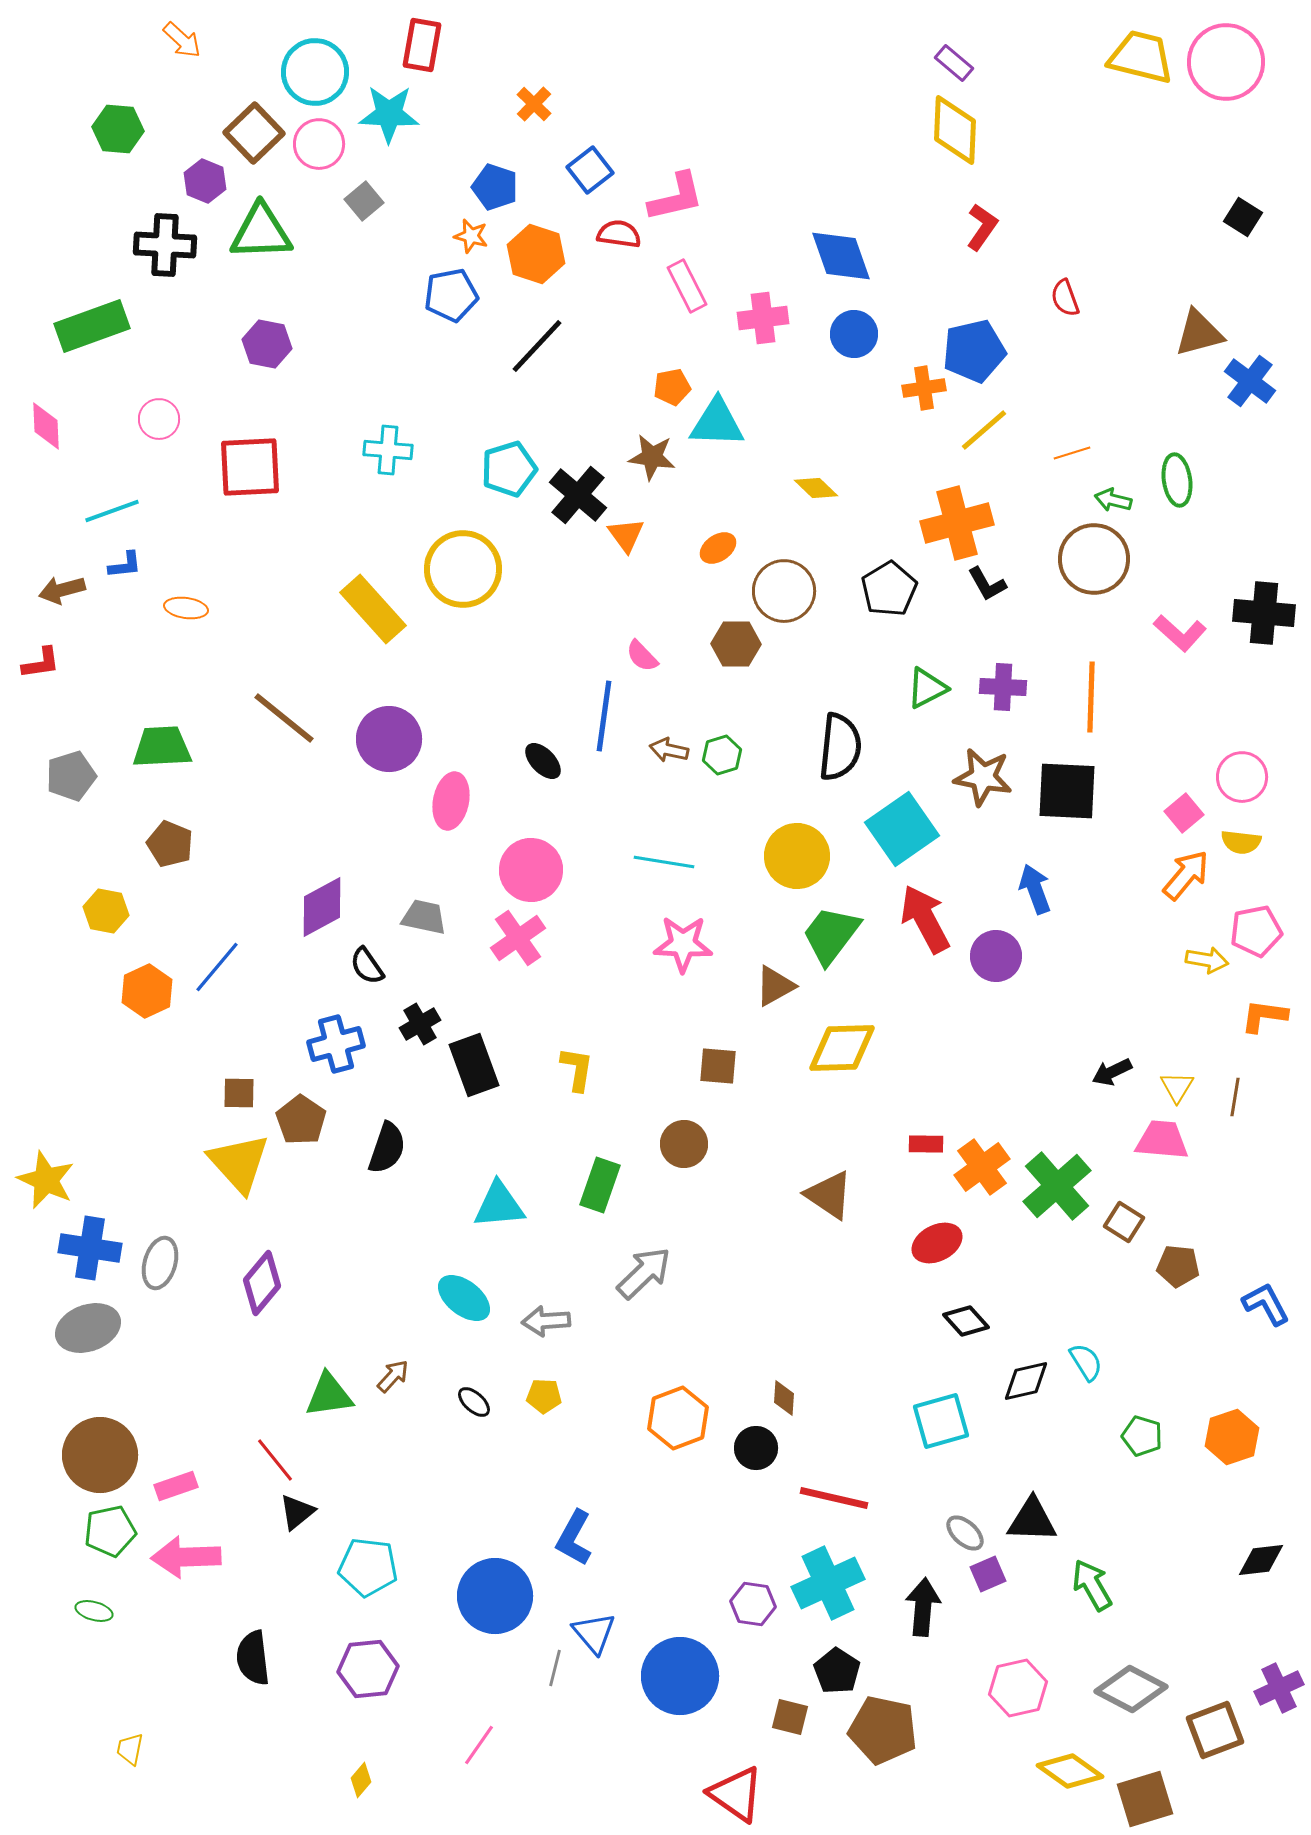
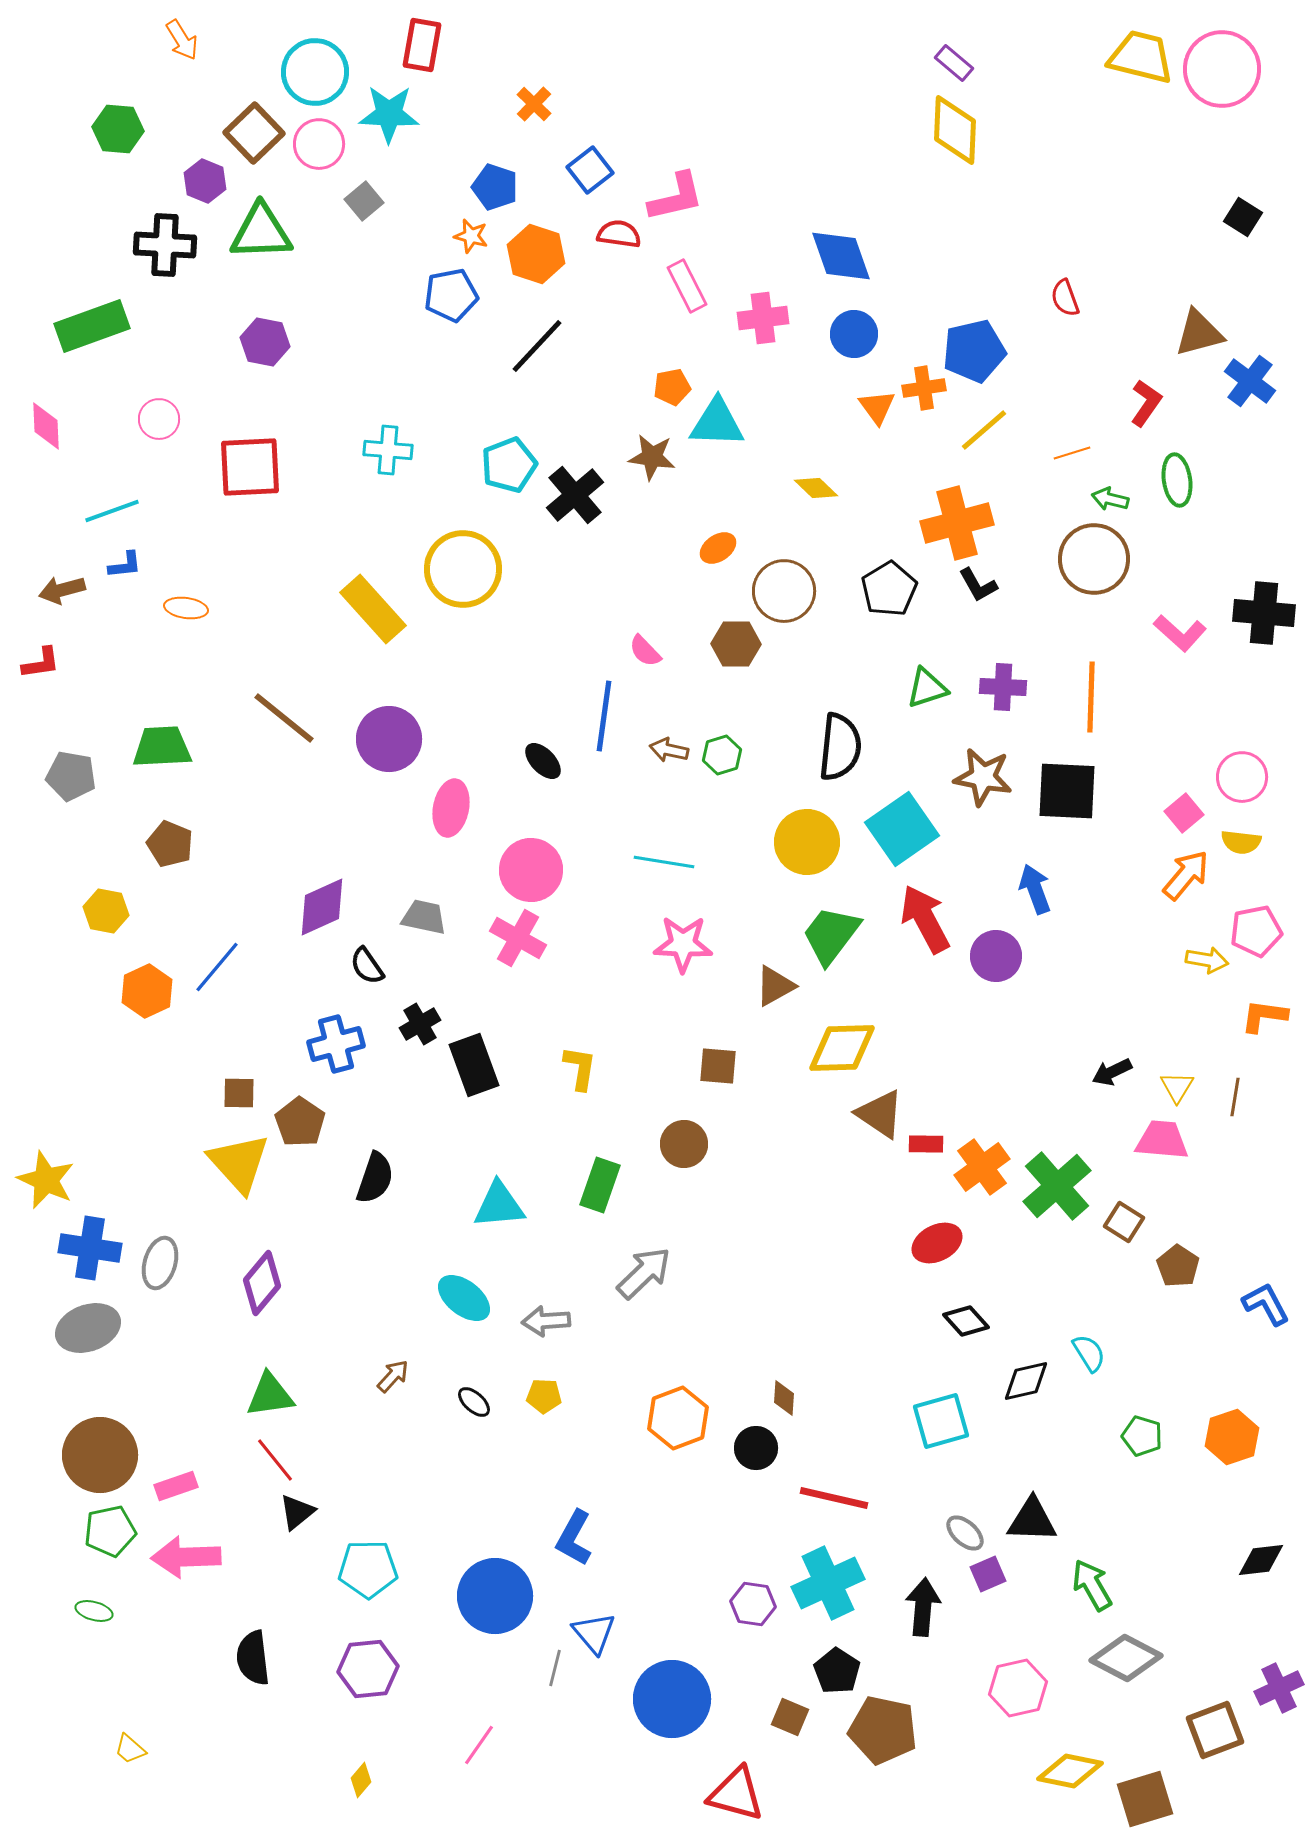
orange arrow at (182, 40): rotated 15 degrees clockwise
pink circle at (1226, 62): moved 4 px left, 7 px down
red L-shape at (982, 227): moved 164 px right, 176 px down
purple hexagon at (267, 344): moved 2 px left, 2 px up
cyan pentagon at (509, 469): moved 4 px up; rotated 4 degrees counterclockwise
black cross at (578, 495): moved 3 px left; rotated 10 degrees clockwise
green arrow at (1113, 500): moved 3 px left, 1 px up
orange triangle at (626, 535): moved 251 px right, 128 px up
black L-shape at (987, 584): moved 9 px left, 1 px down
pink semicircle at (642, 656): moved 3 px right, 5 px up
green triangle at (927, 688): rotated 9 degrees clockwise
gray pentagon at (71, 776): rotated 27 degrees clockwise
pink ellipse at (451, 801): moved 7 px down
yellow circle at (797, 856): moved 10 px right, 14 px up
purple diamond at (322, 907): rotated 4 degrees clockwise
pink cross at (518, 938): rotated 26 degrees counterclockwise
yellow L-shape at (577, 1069): moved 3 px right, 1 px up
brown pentagon at (301, 1120): moved 1 px left, 2 px down
black semicircle at (387, 1148): moved 12 px left, 30 px down
brown triangle at (829, 1195): moved 51 px right, 81 px up
brown pentagon at (1178, 1266): rotated 27 degrees clockwise
cyan semicircle at (1086, 1362): moved 3 px right, 9 px up
green triangle at (329, 1395): moved 59 px left
cyan pentagon at (368, 1567): moved 2 px down; rotated 8 degrees counterclockwise
blue circle at (680, 1676): moved 8 px left, 23 px down
gray diamond at (1131, 1689): moved 5 px left, 31 px up
brown square at (790, 1717): rotated 9 degrees clockwise
yellow trapezoid at (130, 1749): rotated 60 degrees counterclockwise
yellow diamond at (1070, 1771): rotated 24 degrees counterclockwise
red triangle at (736, 1794): rotated 20 degrees counterclockwise
